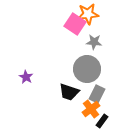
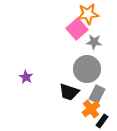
pink square: moved 2 px right, 5 px down; rotated 15 degrees clockwise
